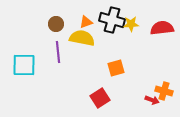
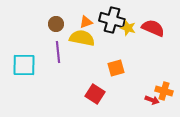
yellow star: moved 3 px left, 4 px down; rotated 21 degrees clockwise
red semicircle: moved 9 px left; rotated 30 degrees clockwise
red square: moved 5 px left, 4 px up; rotated 24 degrees counterclockwise
